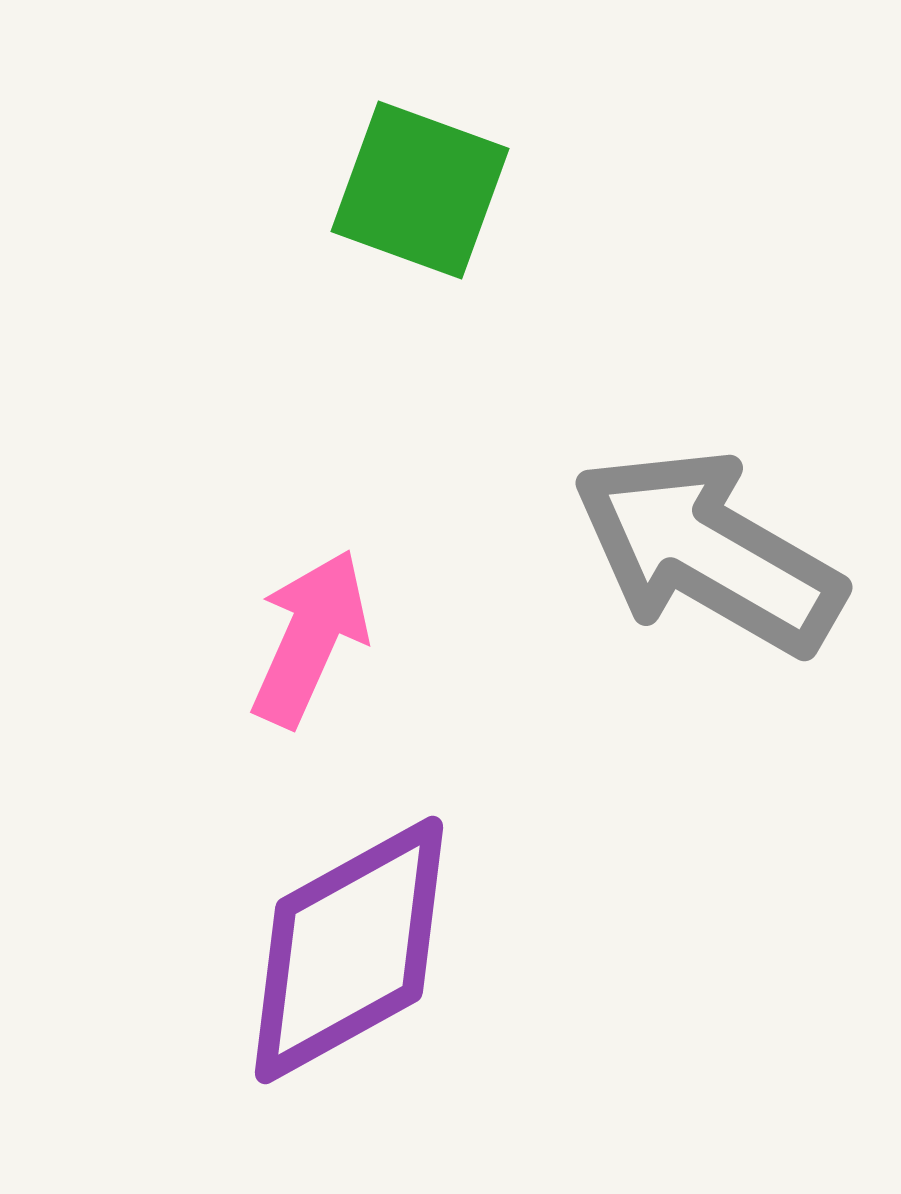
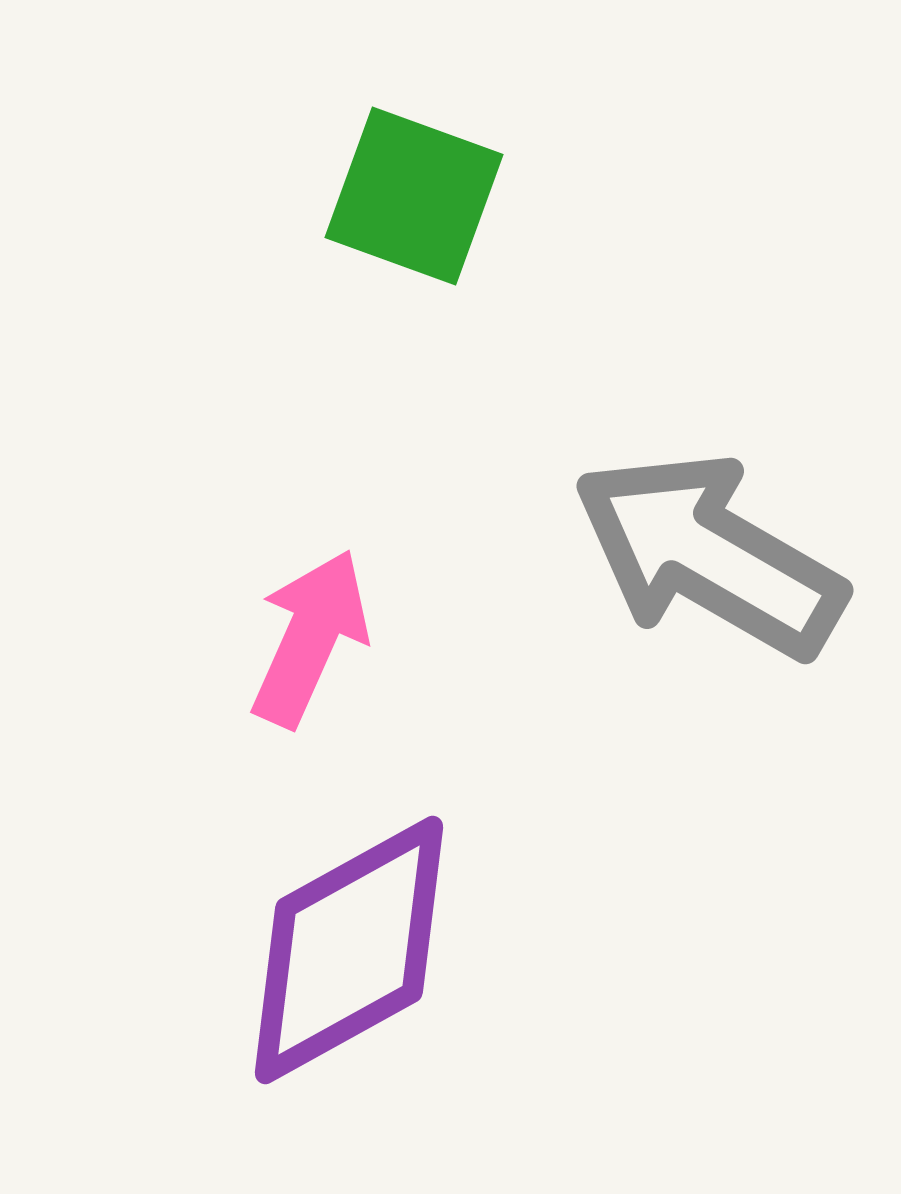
green square: moved 6 px left, 6 px down
gray arrow: moved 1 px right, 3 px down
